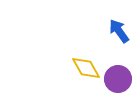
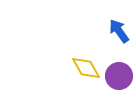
purple circle: moved 1 px right, 3 px up
